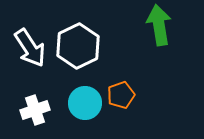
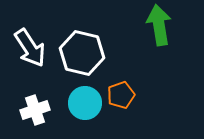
white hexagon: moved 4 px right, 7 px down; rotated 21 degrees counterclockwise
